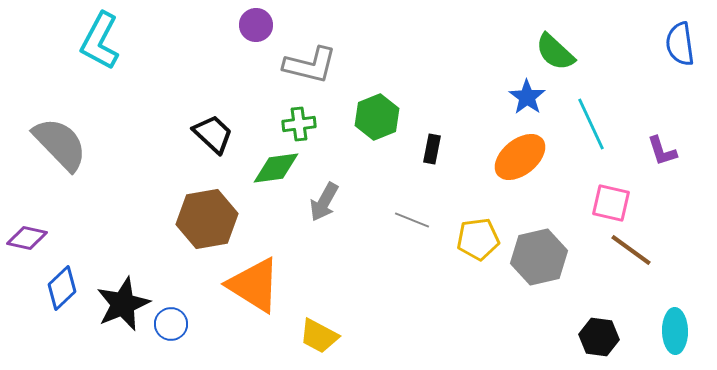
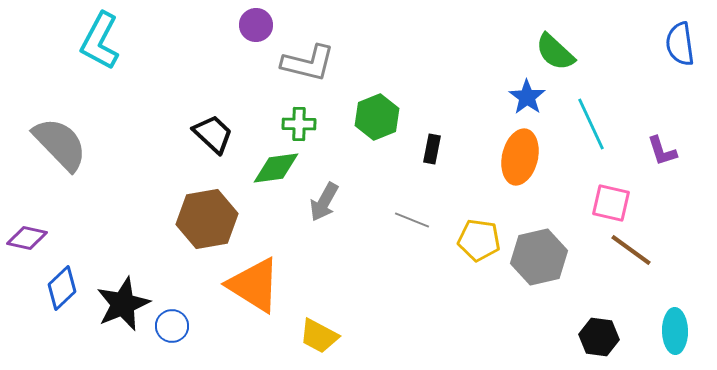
gray L-shape: moved 2 px left, 2 px up
green cross: rotated 8 degrees clockwise
orange ellipse: rotated 38 degrees counterclockwise
yellow pentagon: moved 1 px right, 1 px down; rotated 15 degrees clockwise
blue circle: moved 1 px right, 2 px down
